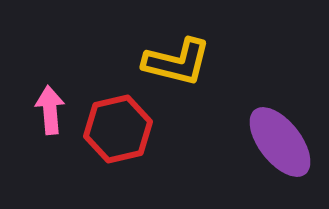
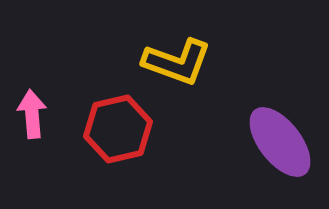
yellow L-shape: rotated 6 degrees clockwise
pink arrow: moved 18 px left, 4 px down
